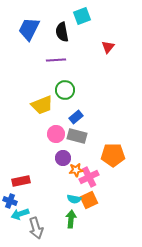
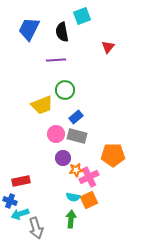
cyan semicircle: moved 1 px left, 2 px up
